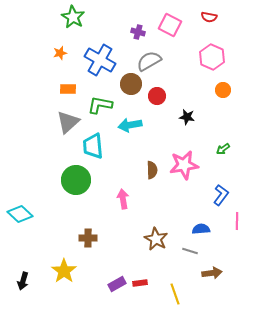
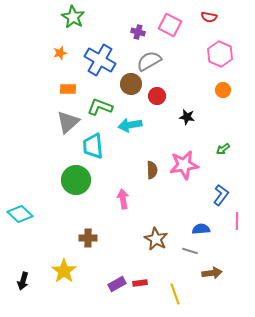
pink hexagon: moved 8 px right, 3 px up
green L-shape: moved 2 px down; rotated 10 degrees clockwise
